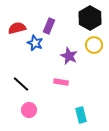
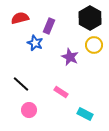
red semicircle: moved 3 px right, 10 px up
purple star: moved 1 px right, 1 px down
pink rectangle: moved 10 px down; rotated 24 degrees clockwise
cyan rectangle: moved 4 px right, 1 px up; rotated 49 degrees counterclockwise
